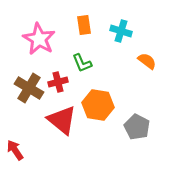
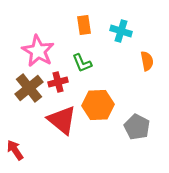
pink star: moved 1 px left, 12 px down
orange semicircle: rotated 42 degrees clockwise
brown cross: rotated 20 degrees clockwise
orange hexagon: rotated 12 degrees counterclockwise
